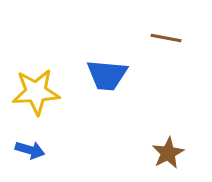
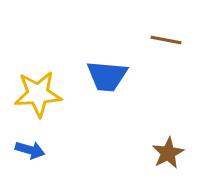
brown line: moved 2 px down
blue trapezoid: moved 1 px down
yellow star: moved 2 px right, 2 px down
